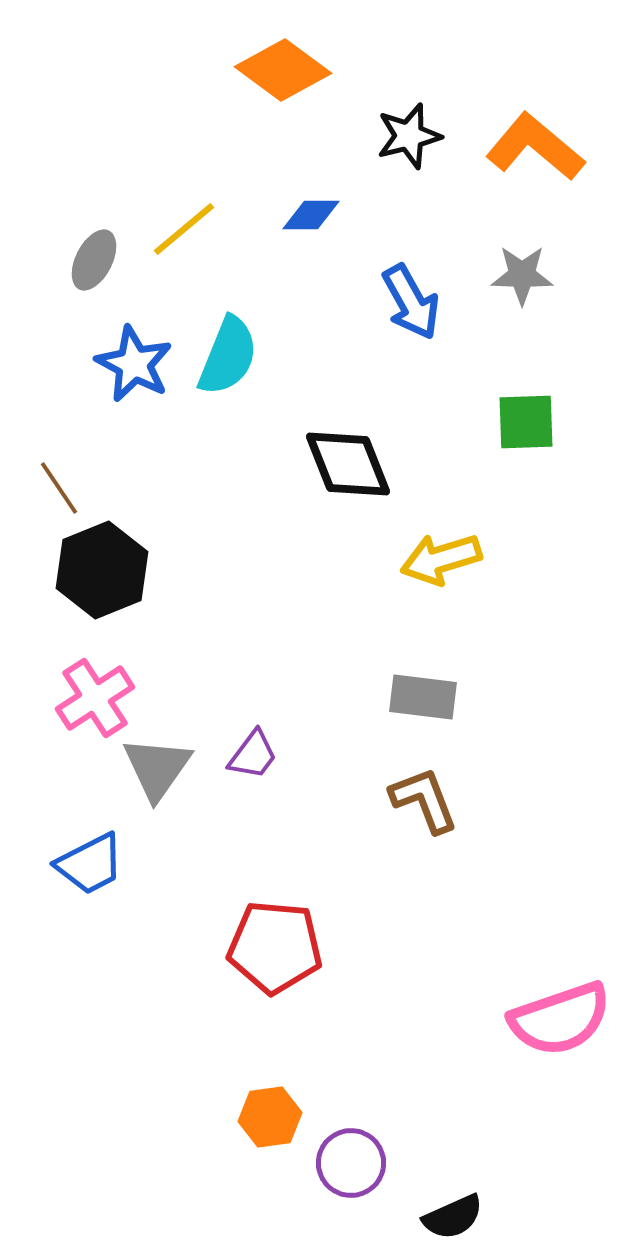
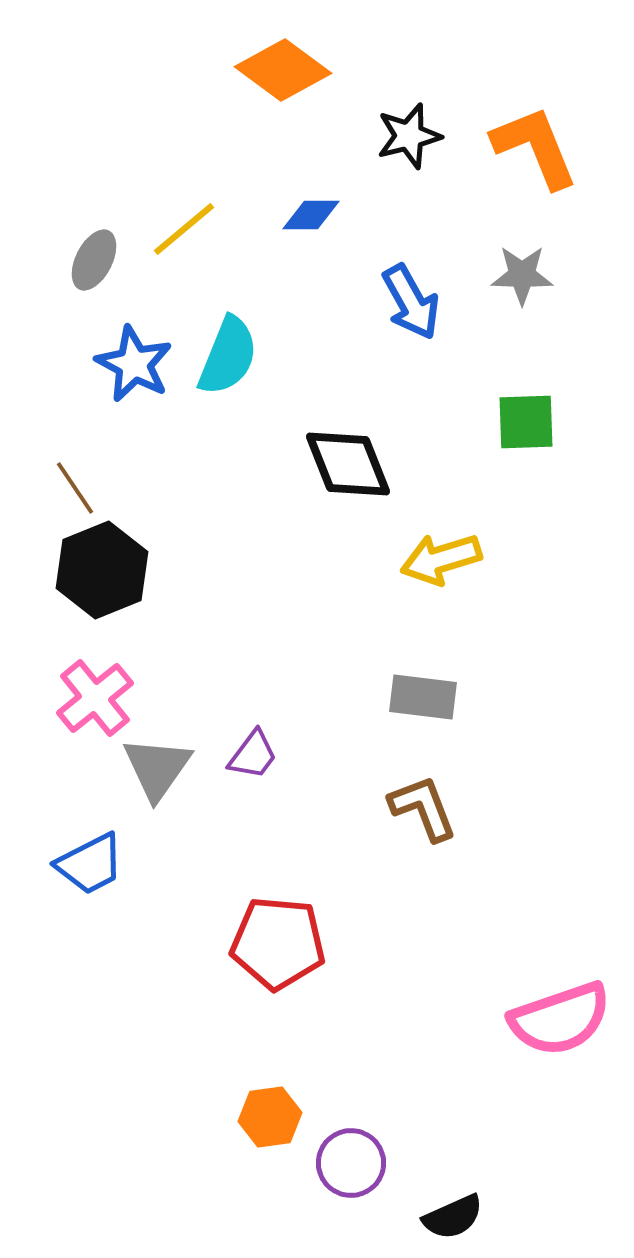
orange L-shape: rotated 28 degrees clockwise
brown line: moved 16 px right
pink cross: rotated 6 degrees counterclockwise
brown L-shape: moved 1 px left, 8 px down
red pentagon: moved 3 px right, 4 px up
